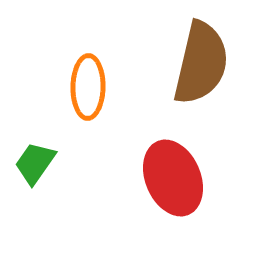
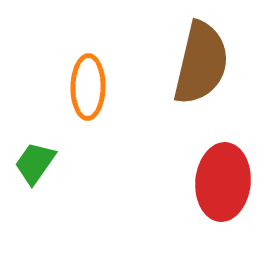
red ellipse: moved 50 px right, 4 px down; rotated 28 degrees clockwise
